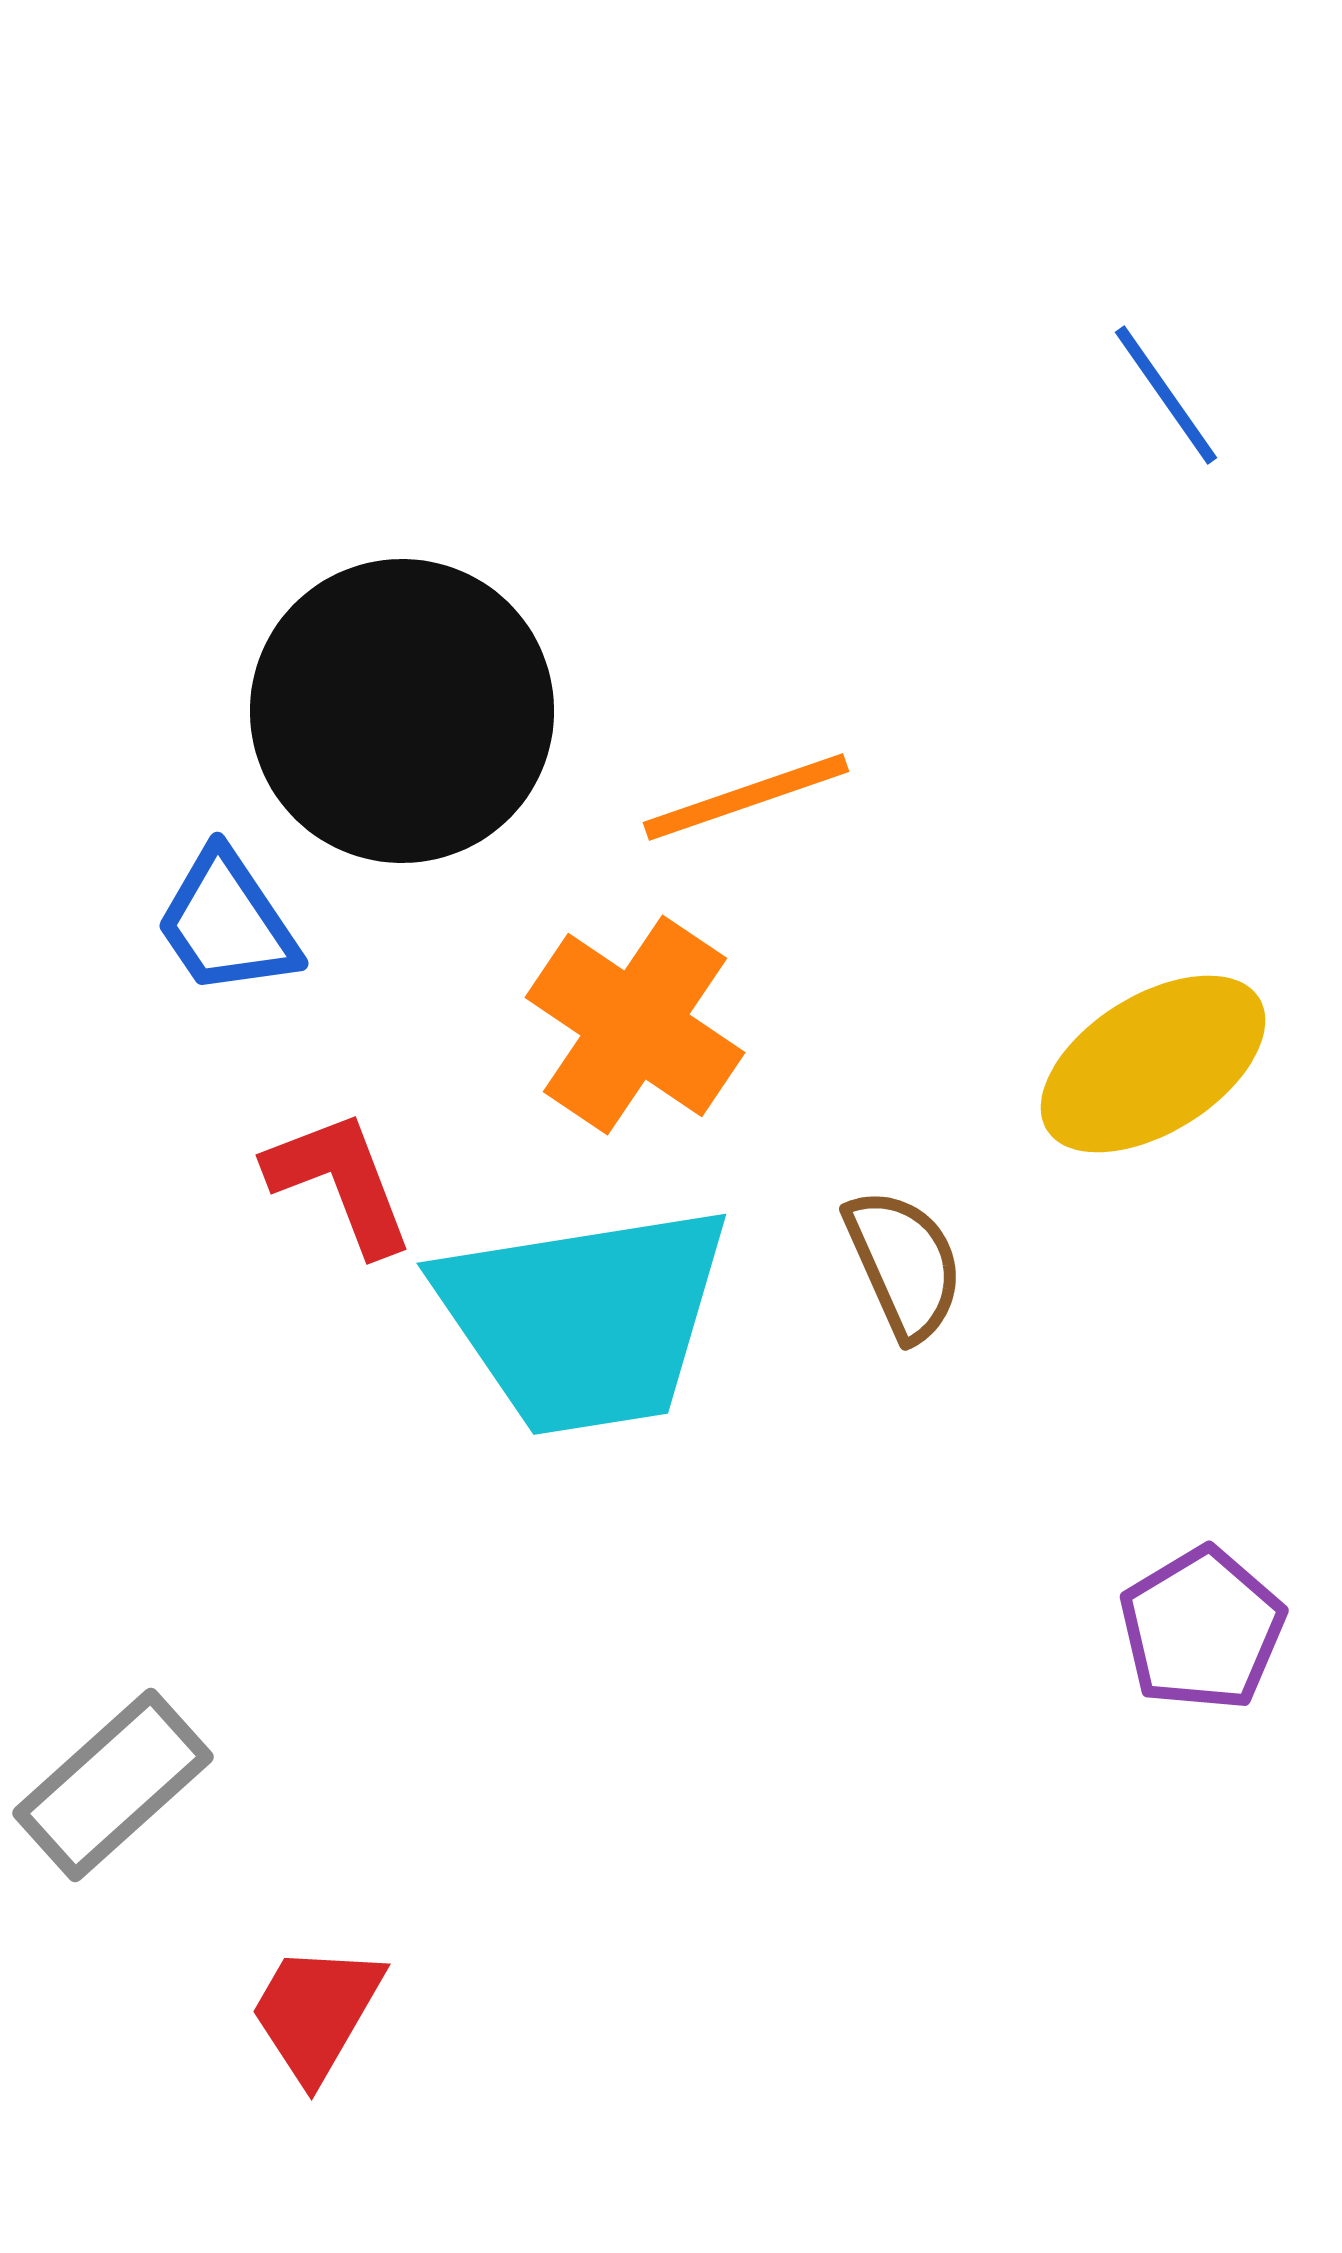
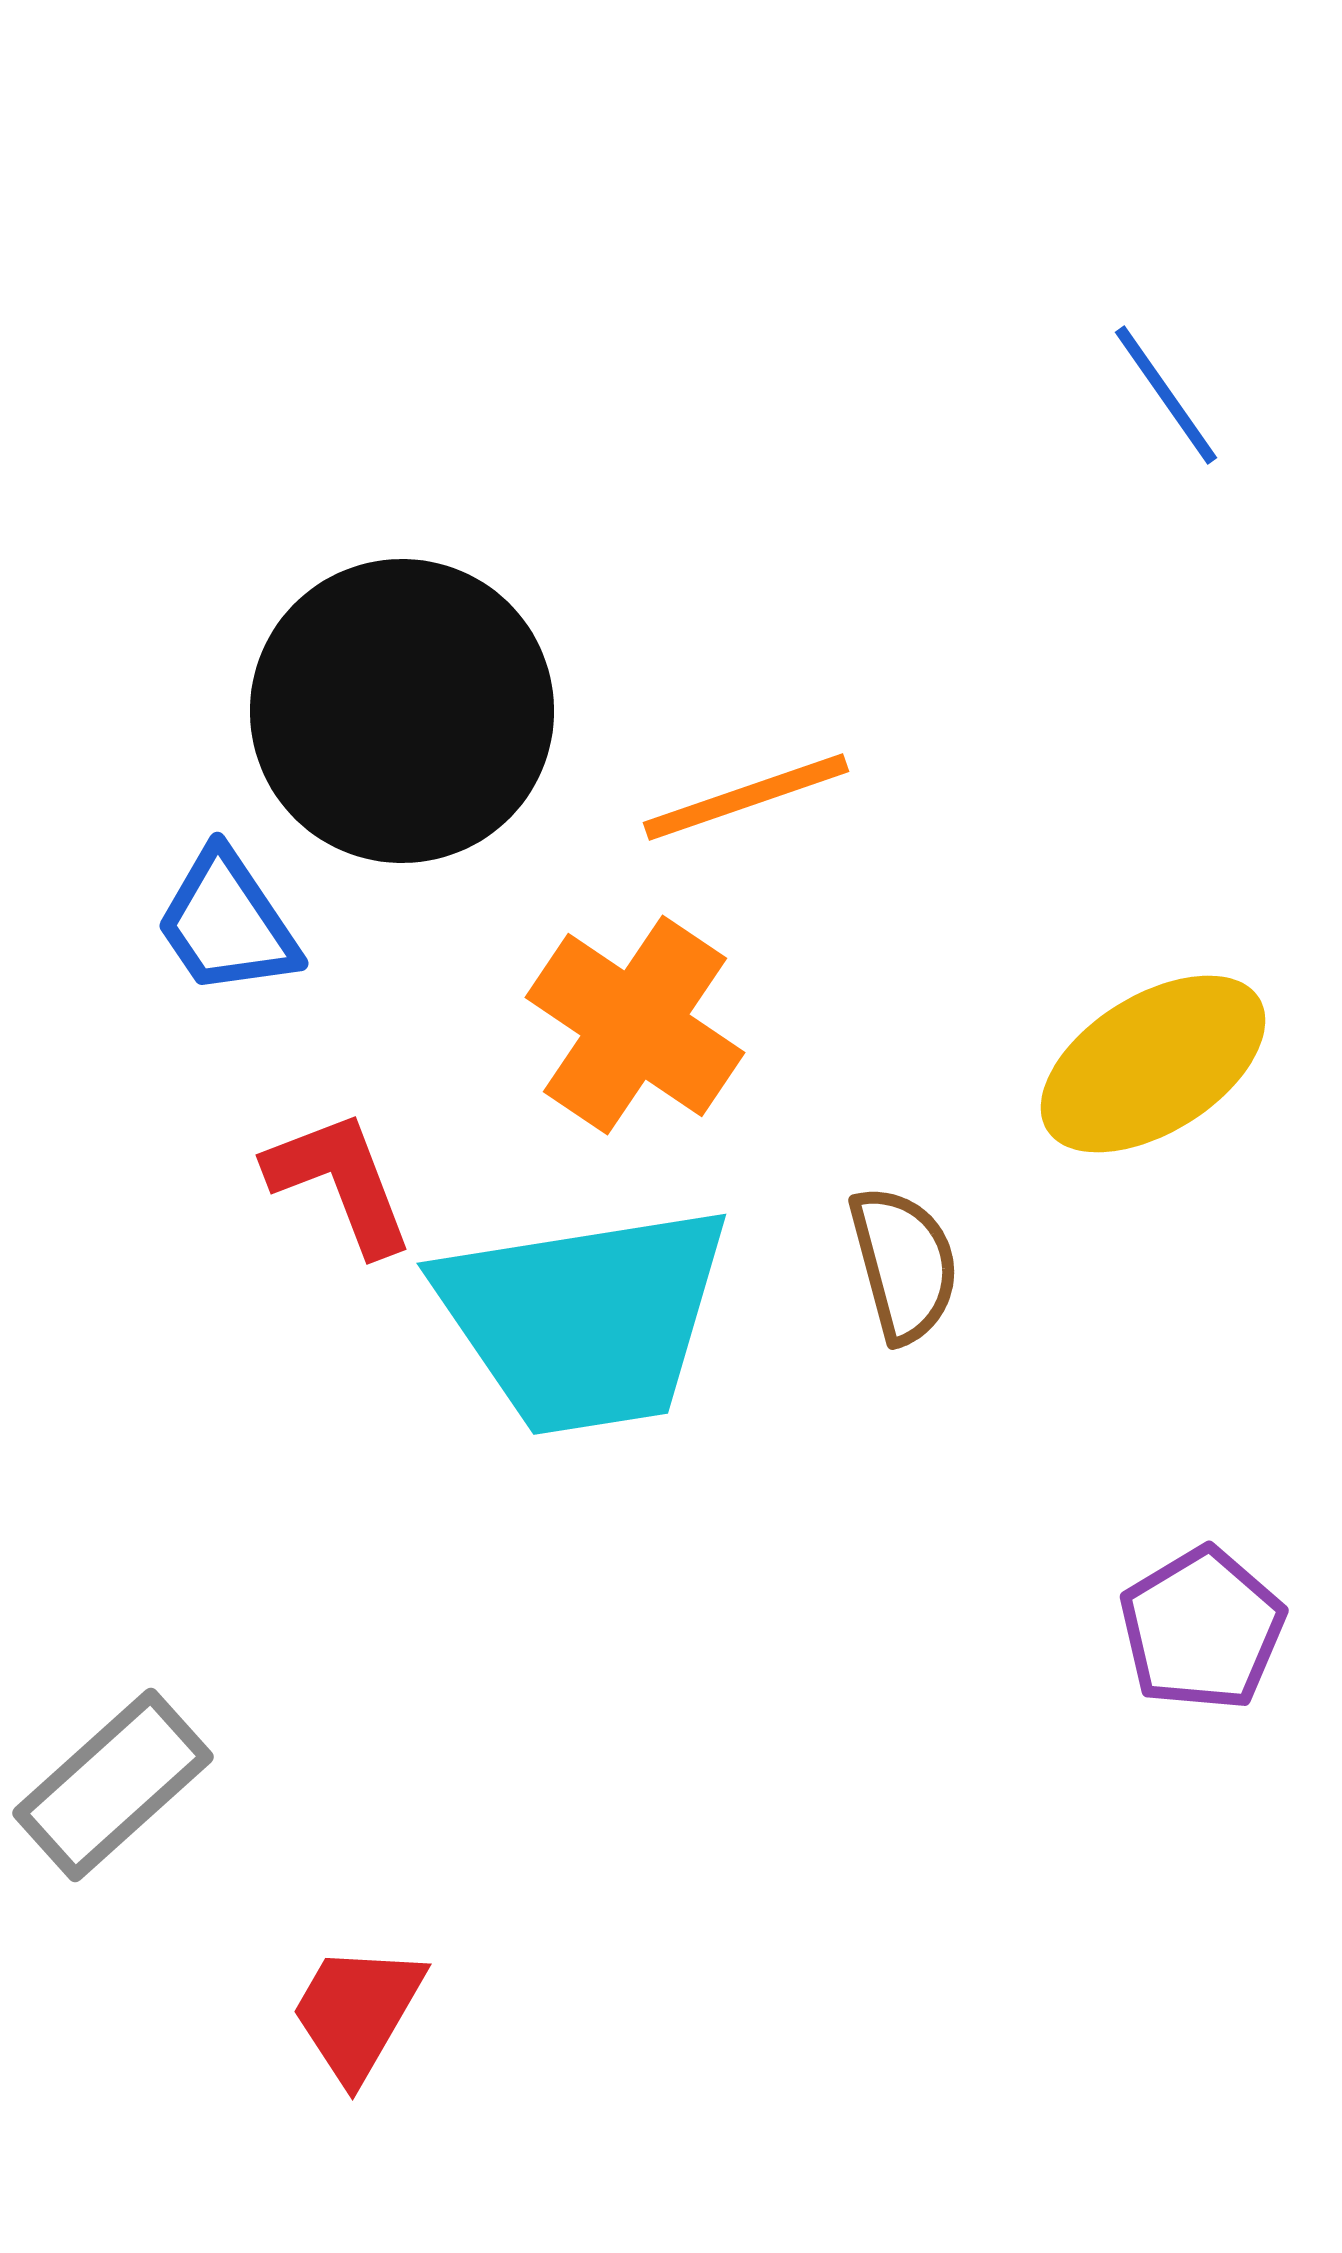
brown semicircle: rotated 9 degrees clockwise
red trapezoid: moved 41 px right
